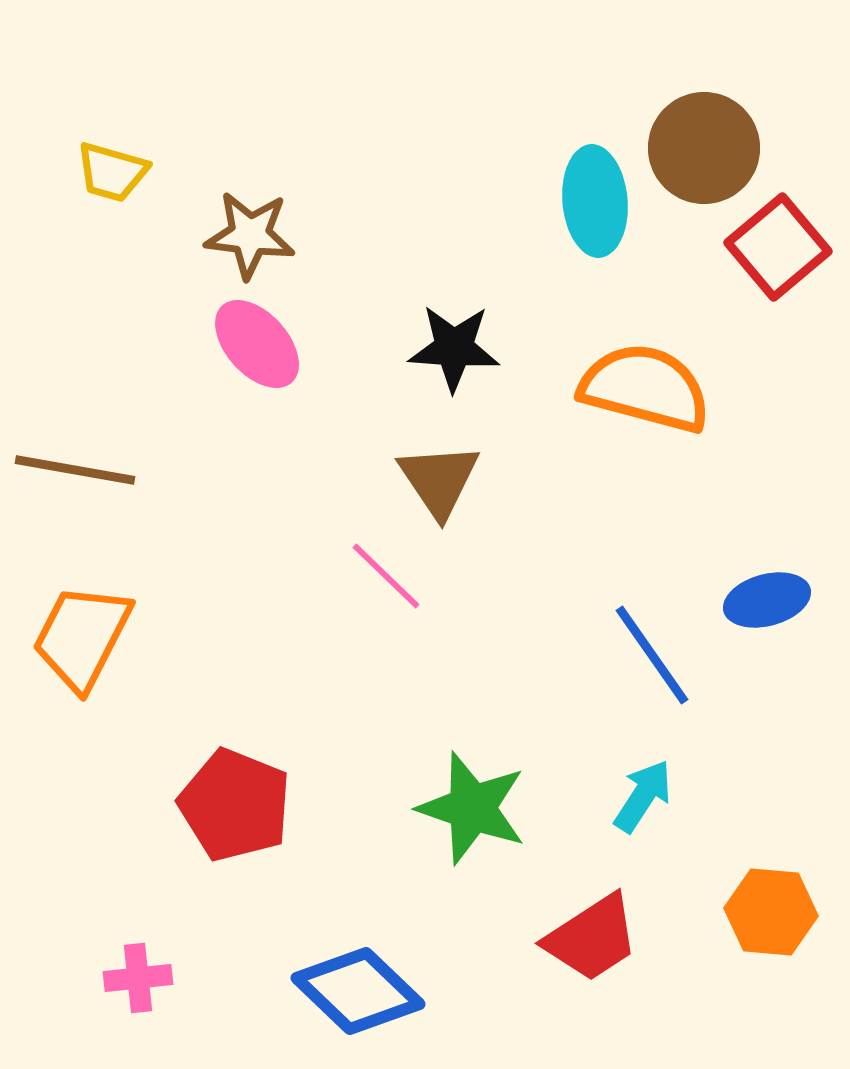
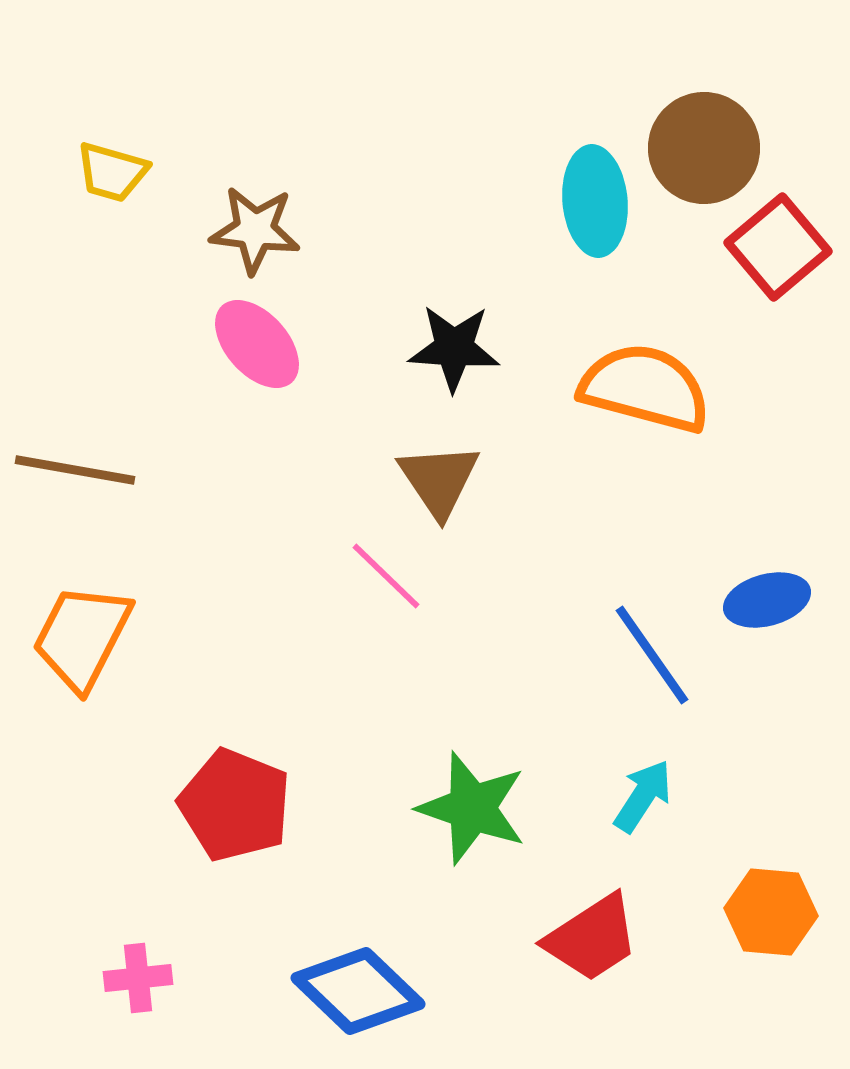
brown star: moved 5 px right, 5 px up
